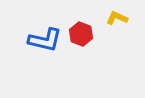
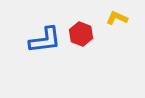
blue L-shape: rotated 20 degrees counterclockwise
